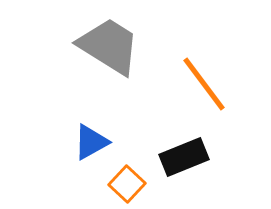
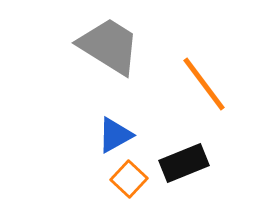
blue triangle: moved 24 px right, 7 px up
black rectangle: moved 6 px down
orange square: moved 2 px right, 5 px up
